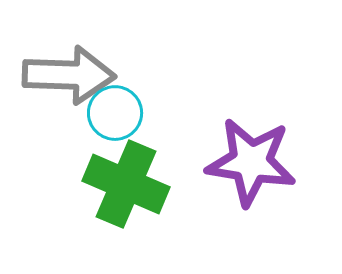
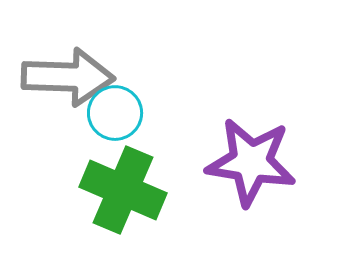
gray arrow: moved 1 px left, 2 px down
green cross: moved 3 px left, 6 px down
